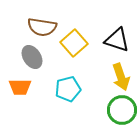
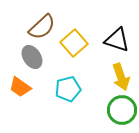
brown semicircle: rotated 52 degrees counterclockwise
orange trapezoid: rotated 35 degrees clockwise
